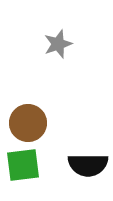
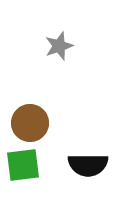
gray star: moved 1 px right, 2 px down
brown circle: moved 2 px right
